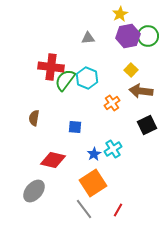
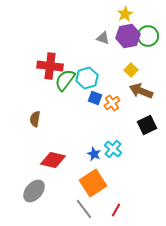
yellow star: moved 5 px right
gray triangle: moved 15 px right; rotated 24 degrees clockwise
red cross: moved 1 px left, 1 px up
cyan hexagon: rotated 20 degrees clockwise
brown arrow: rotated 15 degrees clockwise
brown semicircle: moved 1 px right, 1 px down
blue square: moved 20 px right, 29 px up; rotated 16 degrees clockwise
cyan cross: rotated 18 degrees counterclockwise
blue star: rotated 16 degrees counterclockwise
red line: moved 2 px left
